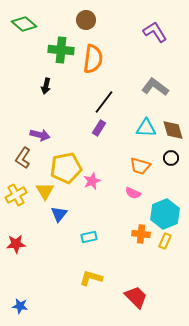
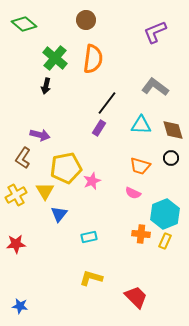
purple L-shape: rotated 80 degrees counterclockwise
green cross: moved 6 px left, 8 px down; rotated 35 degrees clockwise
black line: moved 3 px right, 1 px down
cyan triangle: moved 5 px left, 3 px up
